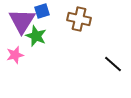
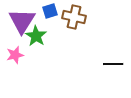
blue square: moved 8 px right
brown cross: moved 5 px left, 2 px up
green star: rotated 10 degrees clockwise
black line: rotated 42 degrees counterclockwise
